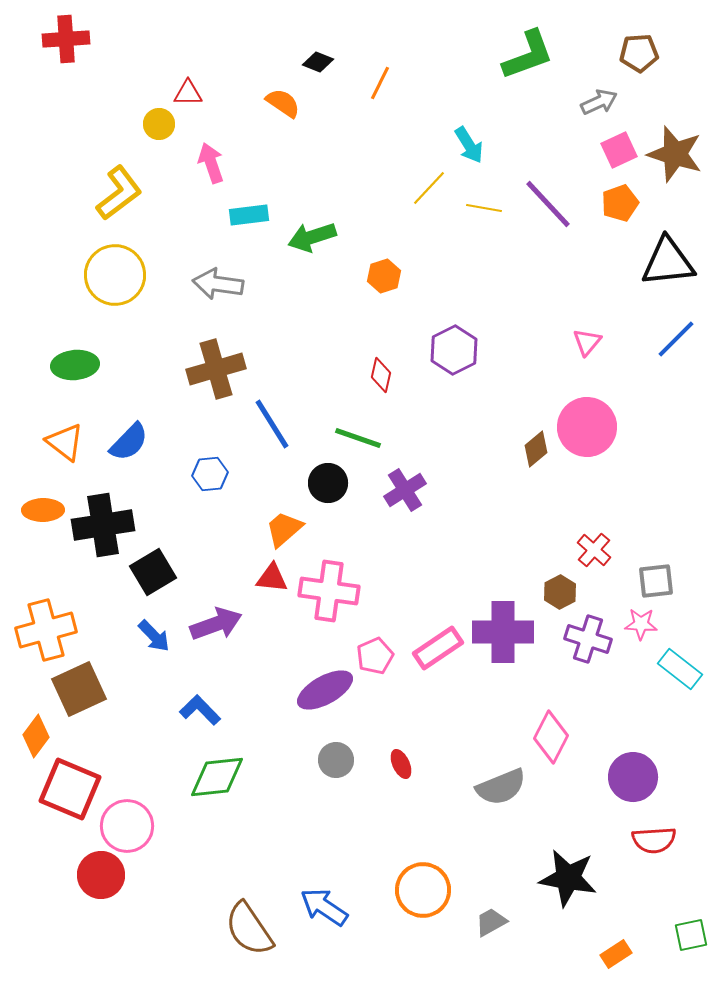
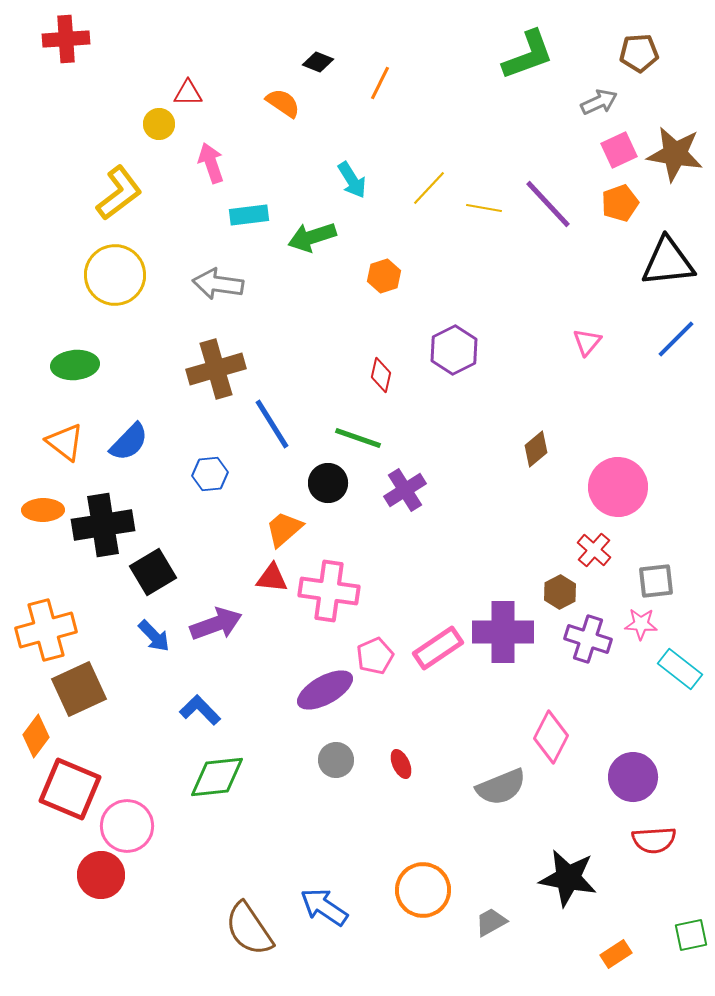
cyan arrow at (469, 145): moved 117 px left, 35 px down
brown star at (675, 154): rotated 8 degrees counterclockwise
pink circle at (587, 427): moved 31 px right, 60 px down
